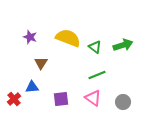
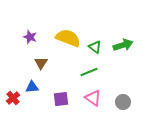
green line: moved 8 px left, 3 px up
red cross: moved 1 px left, 1 px up
